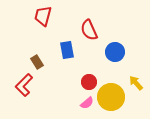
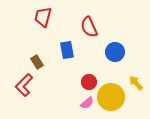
red trapezoid: moved 1 px down
red semicircle: moved 3 px up
